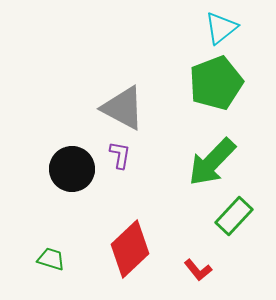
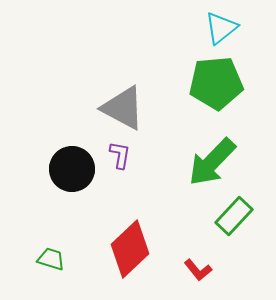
green pentagon: rotated 16 degrees clockwise
